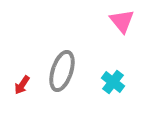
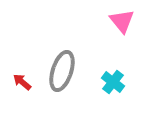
red arrow: moved 3 px up; rotated 96 degrees clockwise
